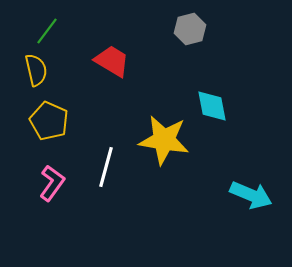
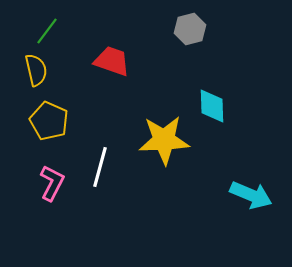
red trapezoid: rotated 12 degrees counterclockwise
cyan diamond: rotated 9 degrees clockwise
yellow star: rotated 12 degrees counterclockwise
white line: moved 6 px left
pink L-shape: rotated 9 degrees counterclockwise
